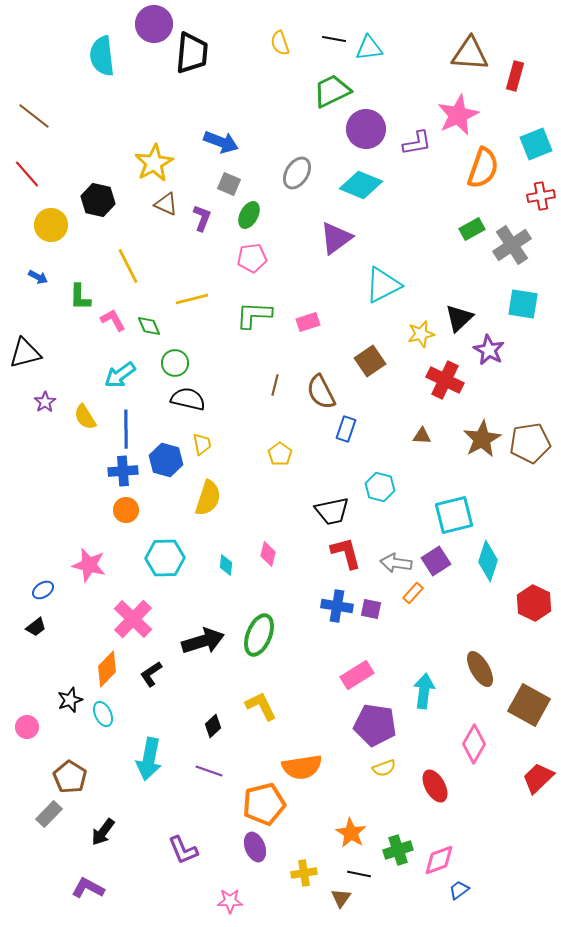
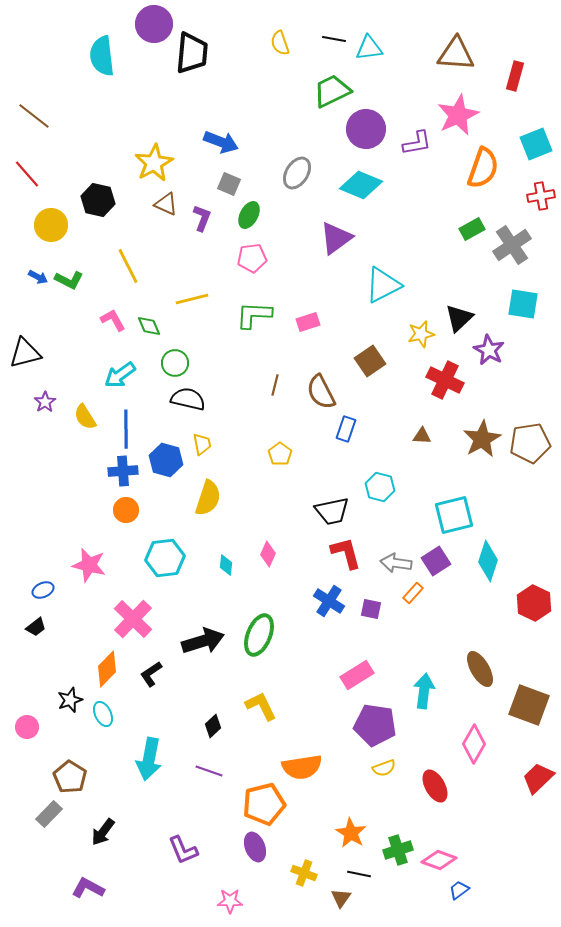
brown triangle at (470, 54): moved 14 px left
green L-shape at (80, 297): moved 11 px left, 17 px up; rotated 64 degrees counterclockwise
pink diamond at (268, 554): rotated 10 degrees clockwise
cyan hexagon at (165, 558): rotated 6 degrees counterclockwise
blue ellipse at (43, 590): rotated 10 degrees clockwise
blue cross at (337, 606): moved 8 px left, 5 px up; rotated 24 degrees clockwise
brown square at (529, 705): rotated 9 degrees counterclockwise
pink diamond at (439, 860): rotated 40 degrees clockwise
yellow cross at (304, 873): rotated 30 degrees clockwise
